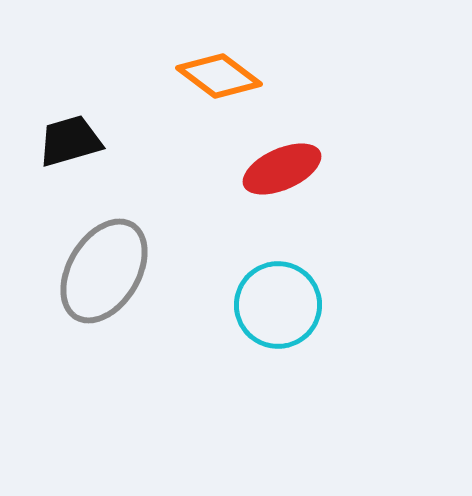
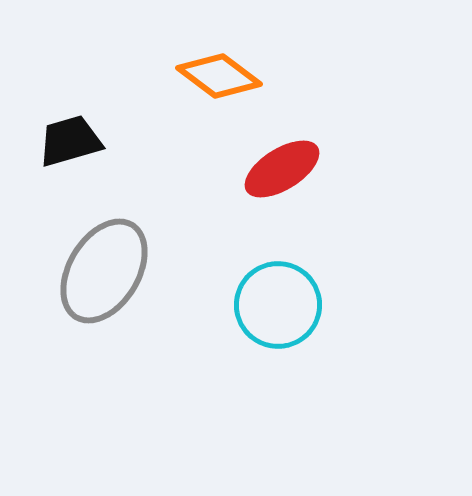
red ellipse: rotated 8 degrees counterclockwise
